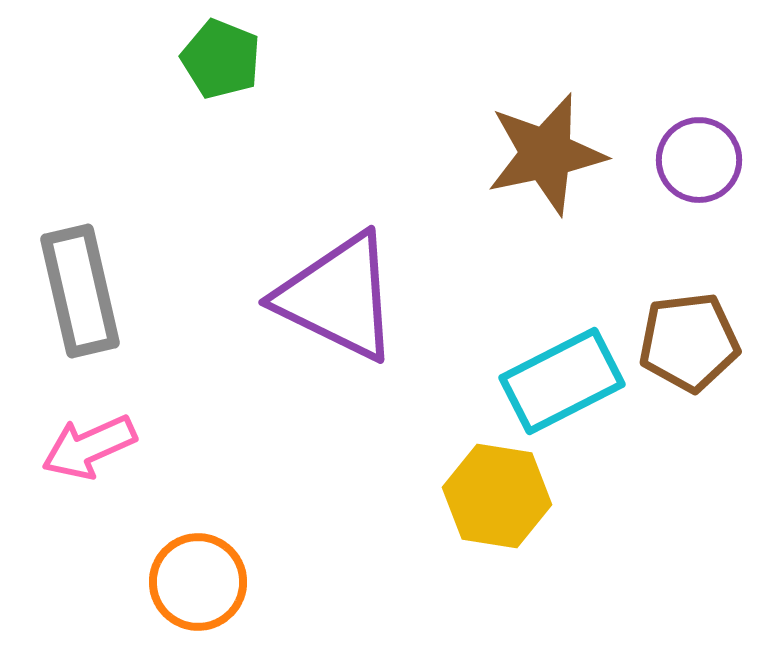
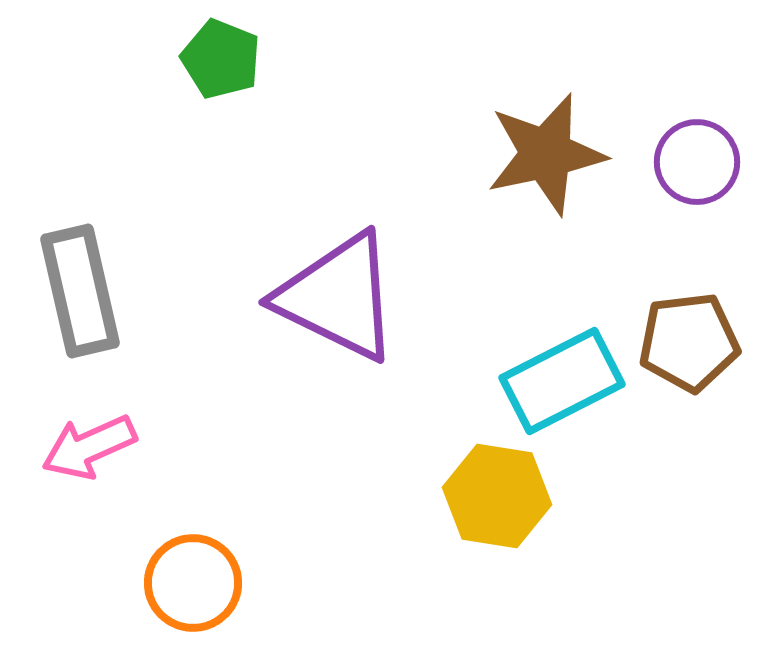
purple circle: moved 2 px left, 2 px down
orange circle: moved 5 px left, 1 px down
